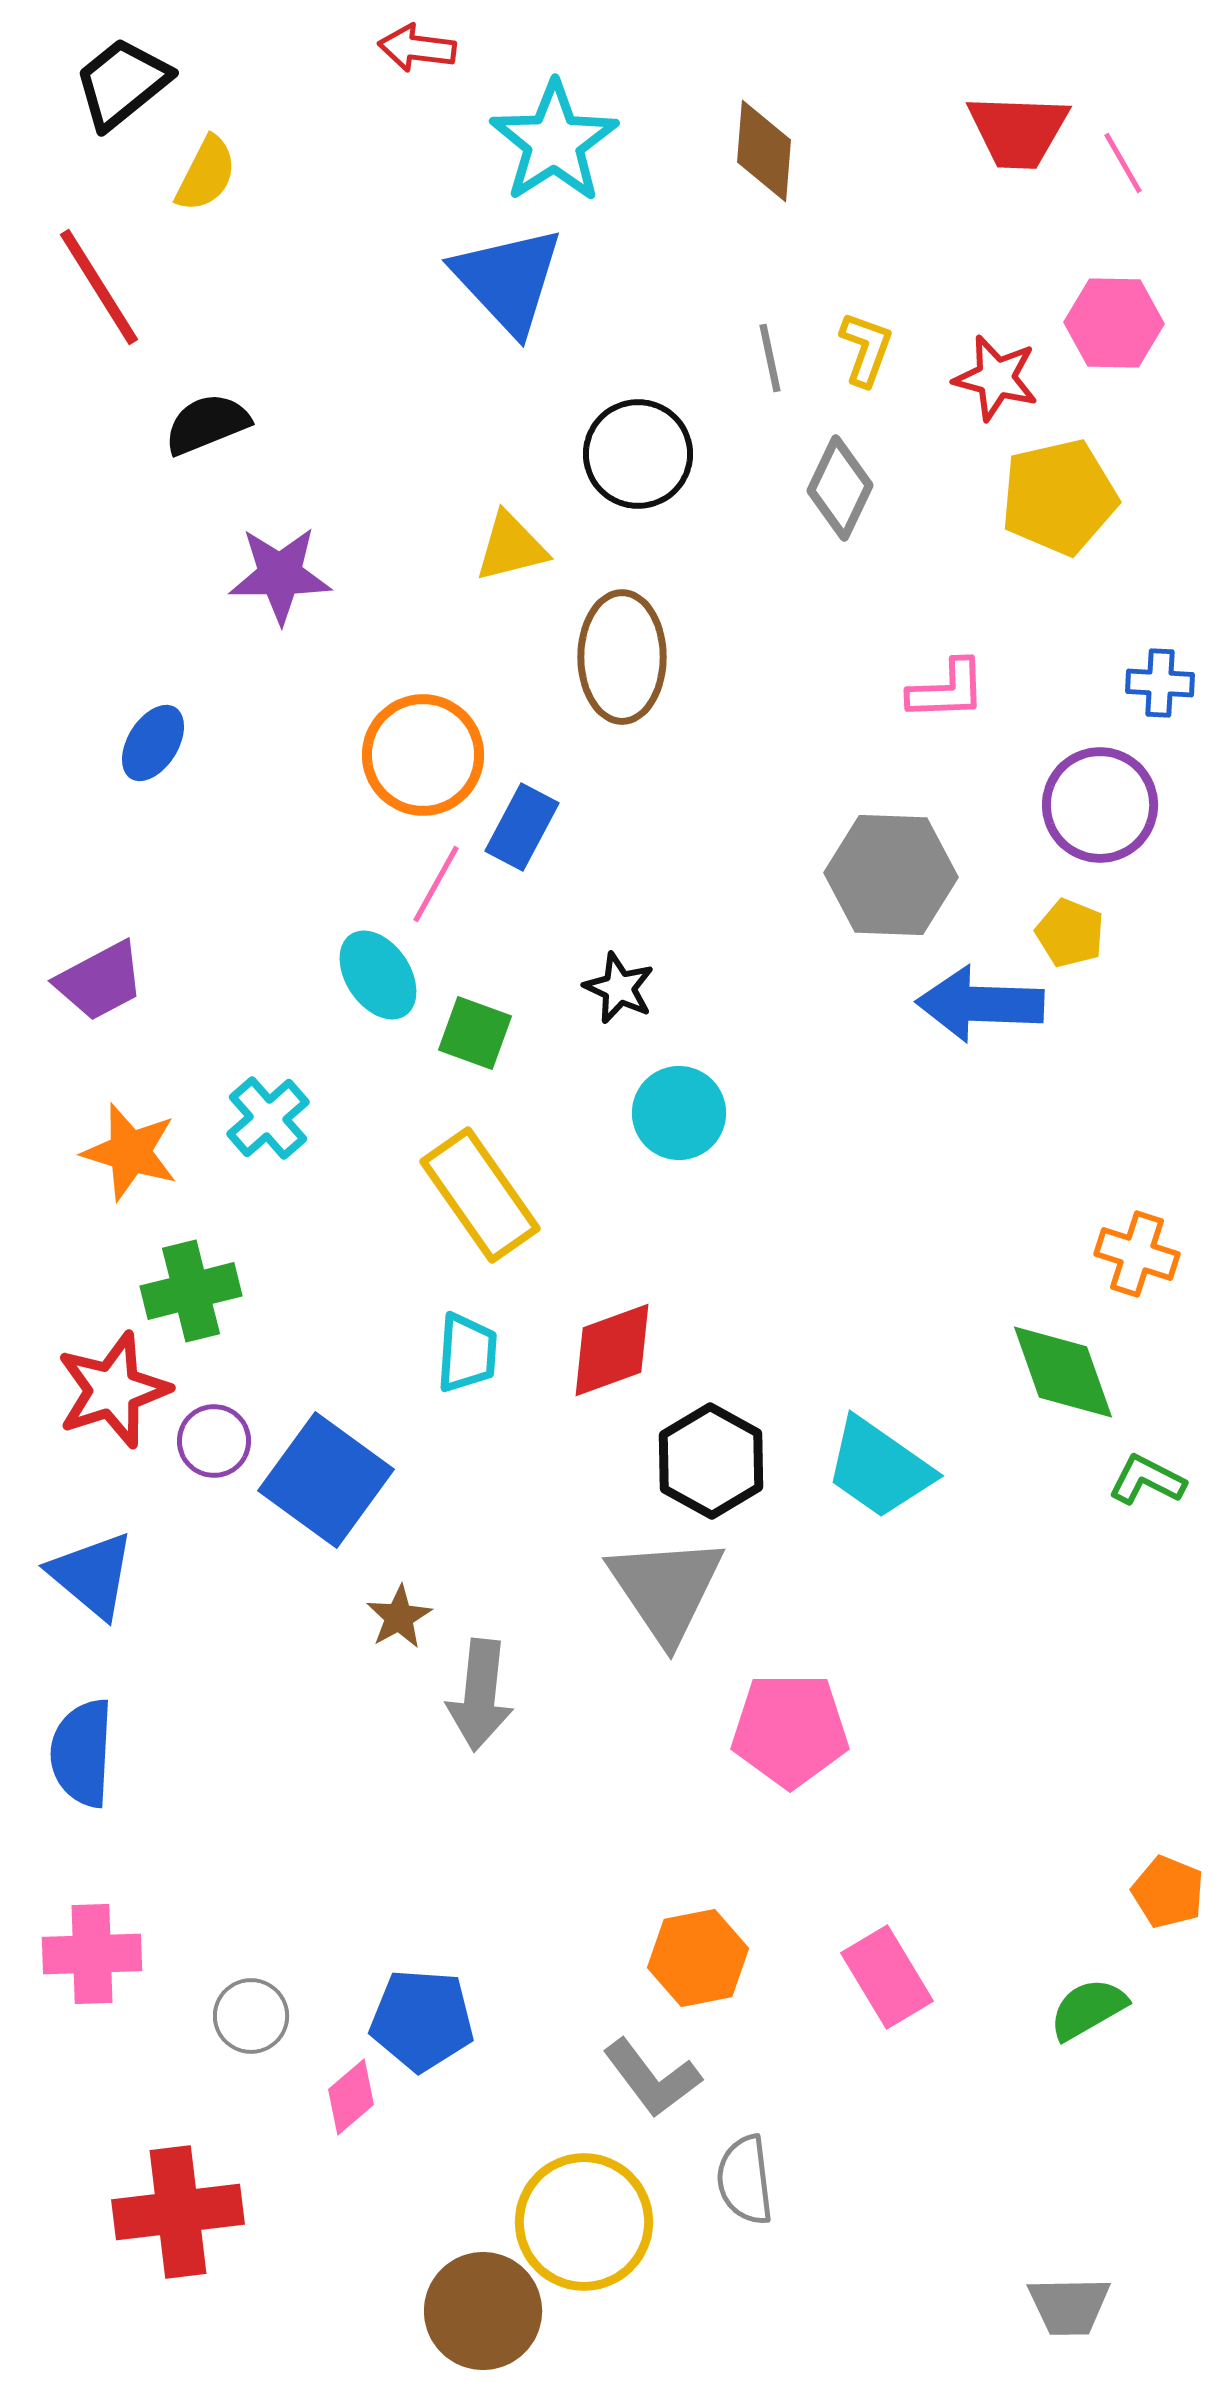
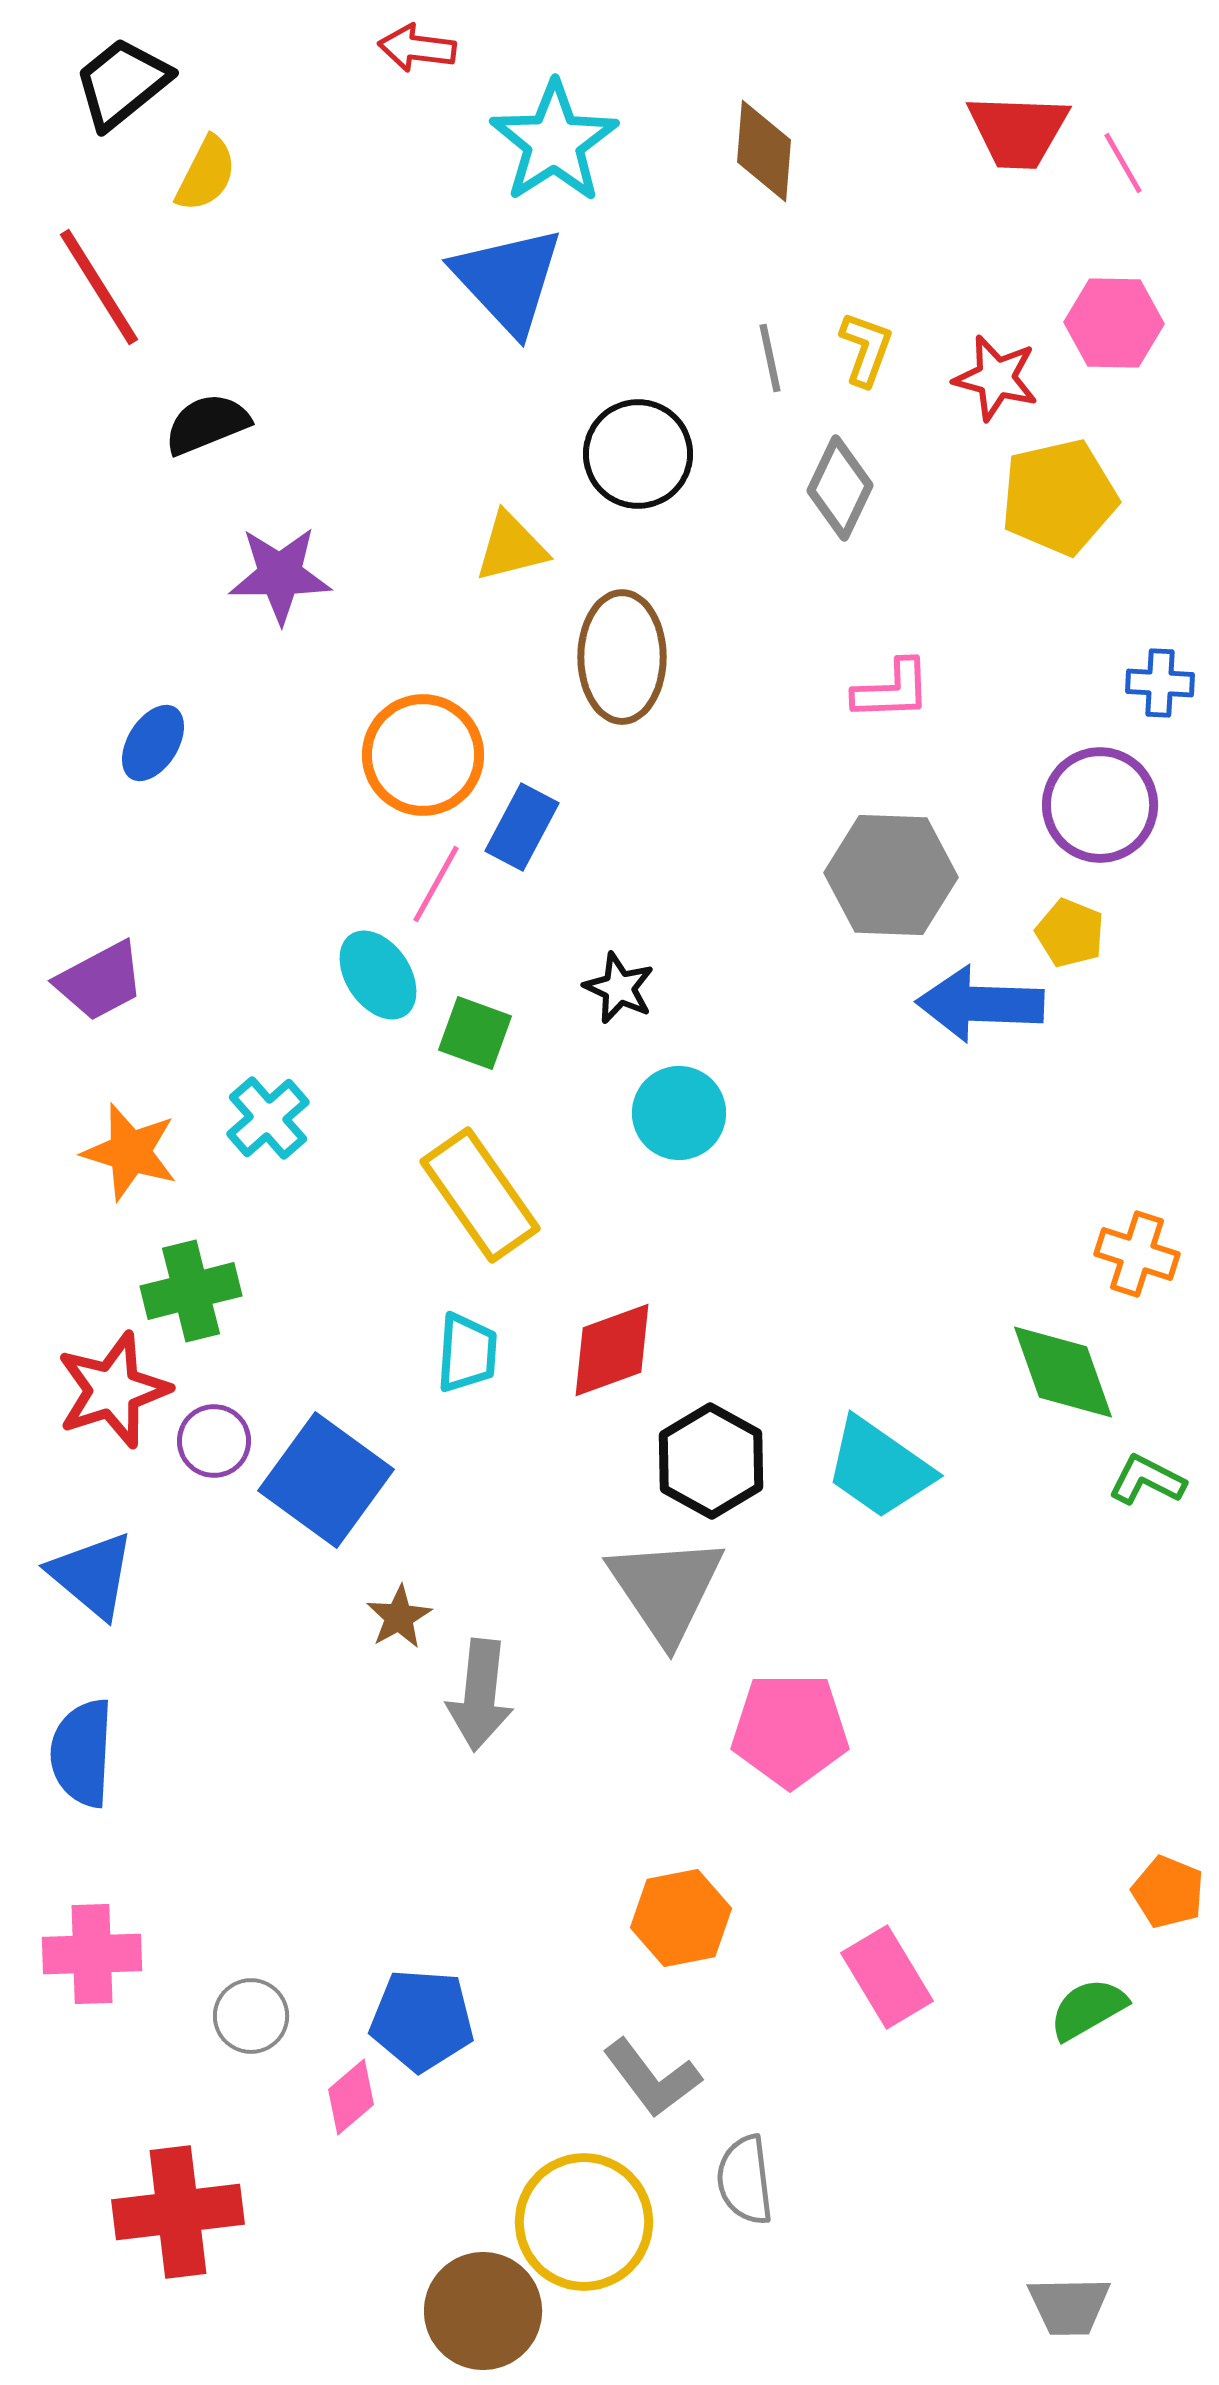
pink L-shape at (947, 690): moved 55 px left
orange hexagon at (698, 1958): moved 17 px left, 40 px up
